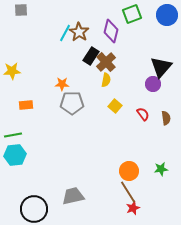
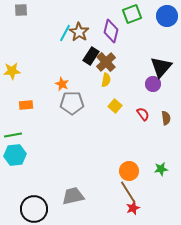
blue circle: moved 1 px down
orange star: rotated 24 degrees clockwise
